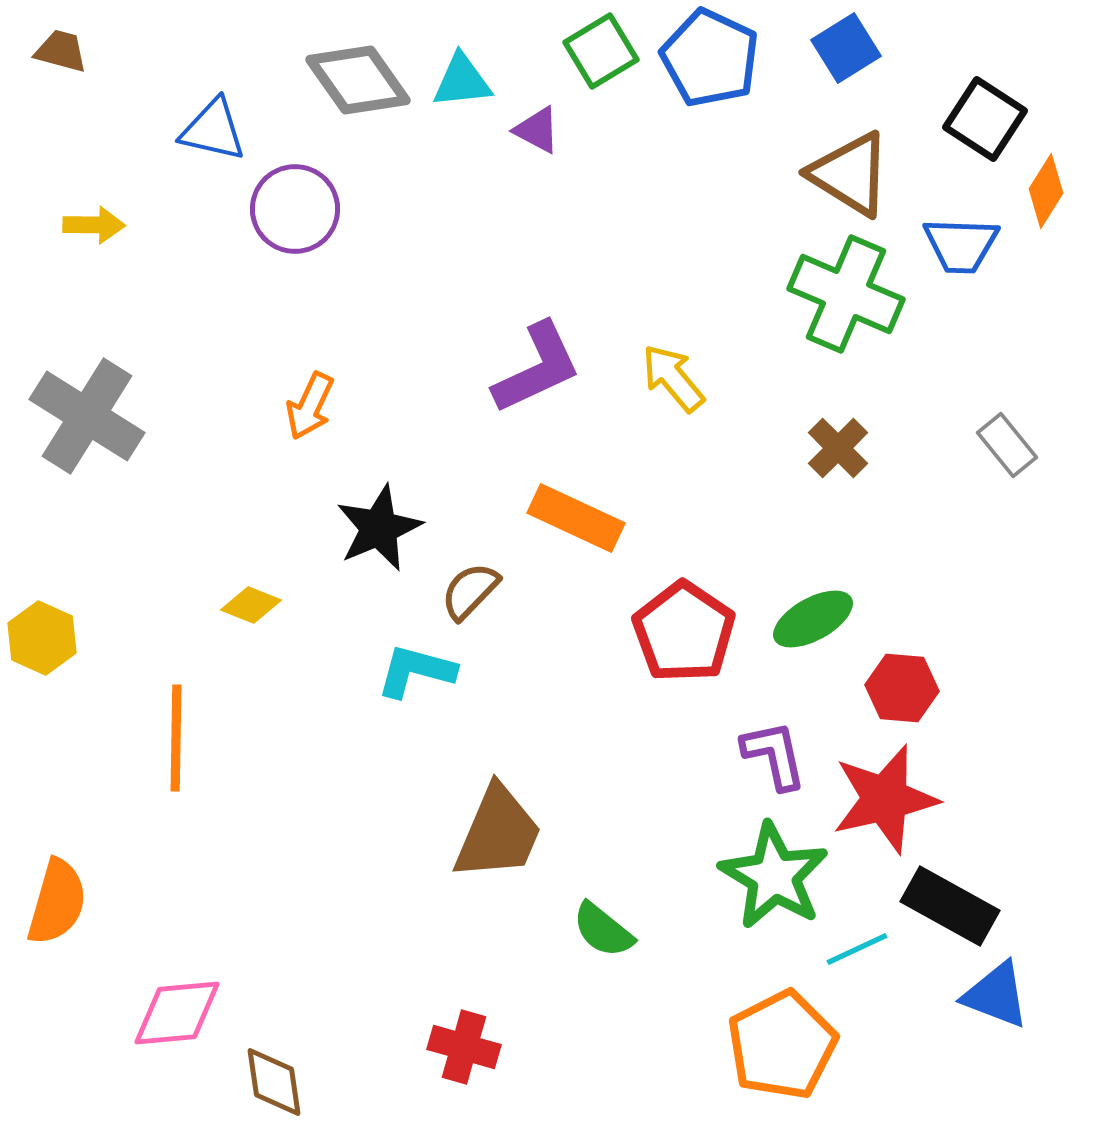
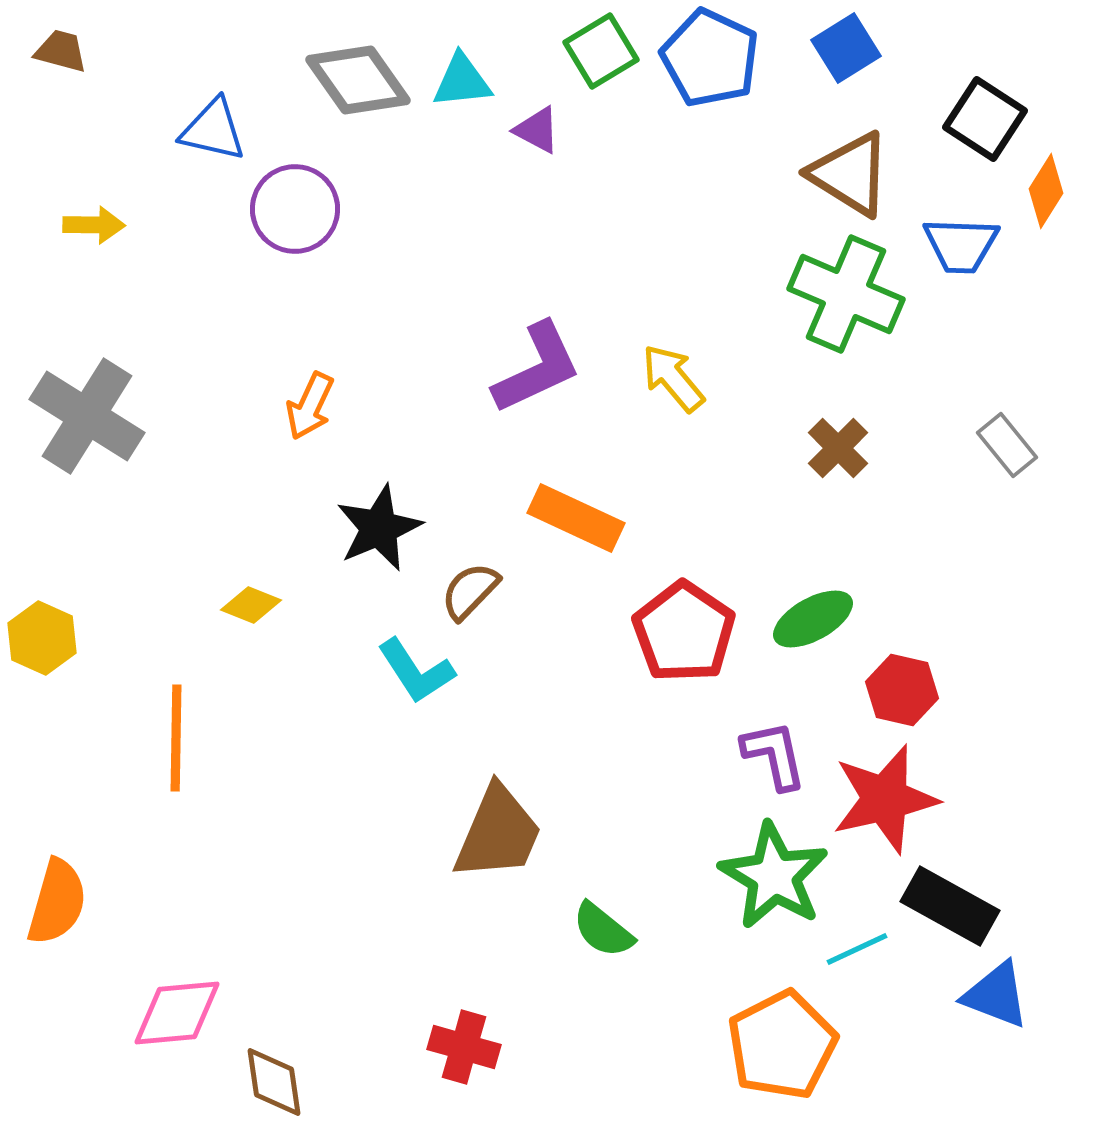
cyan L-shape at (416, 671): rotated 138 degrees counterclockwise
red hexagon at (902, 688): moved 2 px down; rotated 8 degrees clockwise
